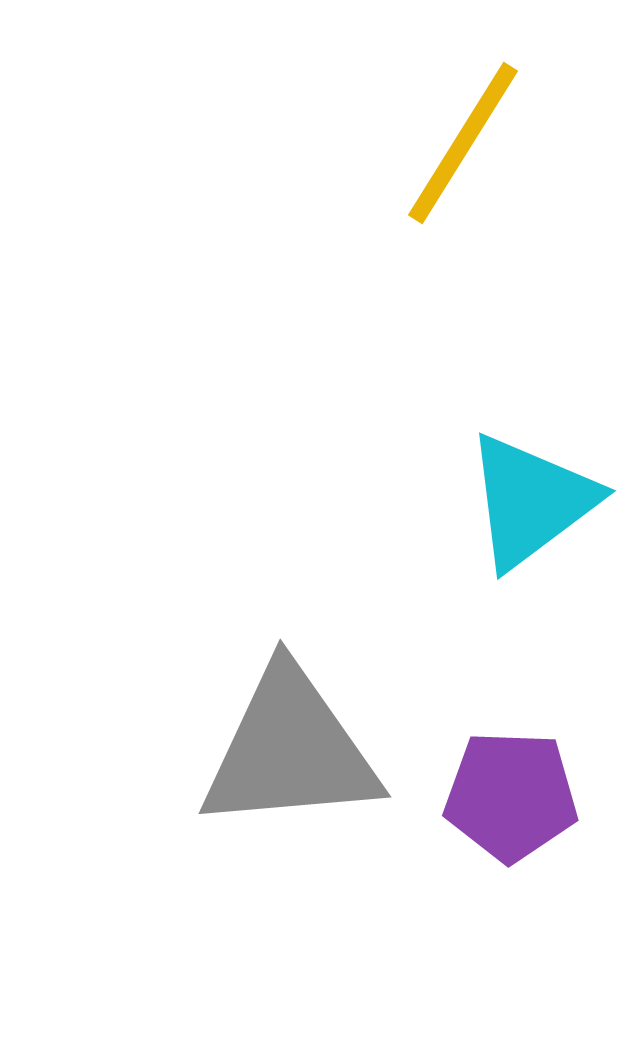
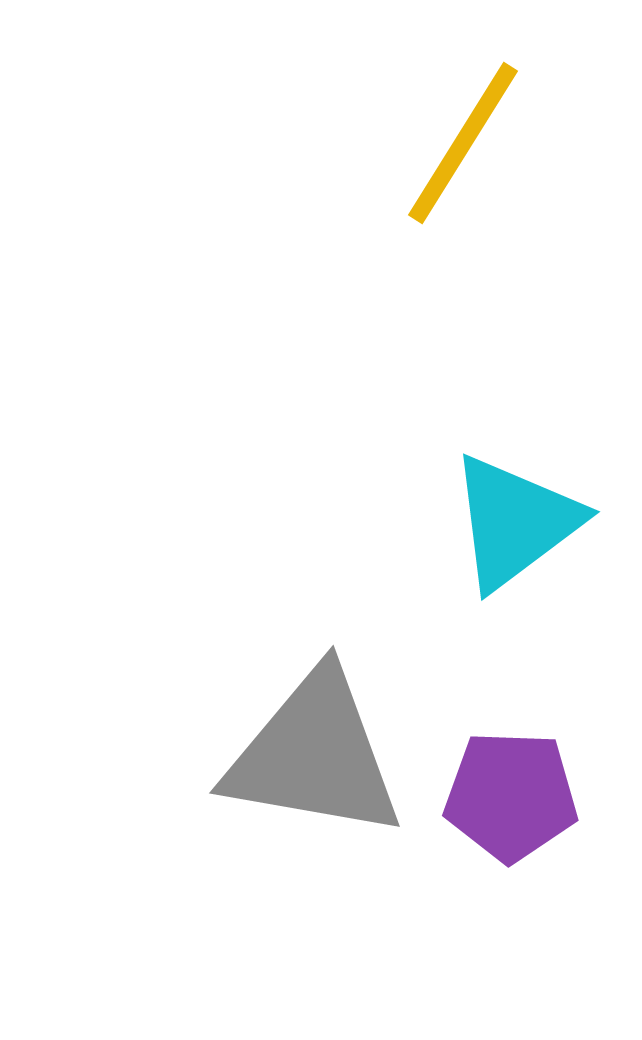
cyan triangle: moved 16 px left, 21 px down
gray triangle: moved 24 px right, 5 px down; rotated 15 degrees clockwise
